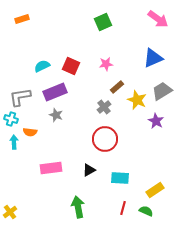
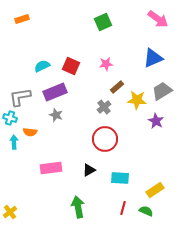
yellow star: rotated 18 degrees counterclockwise
cyan cross: moved 1 px left, 1 px up
